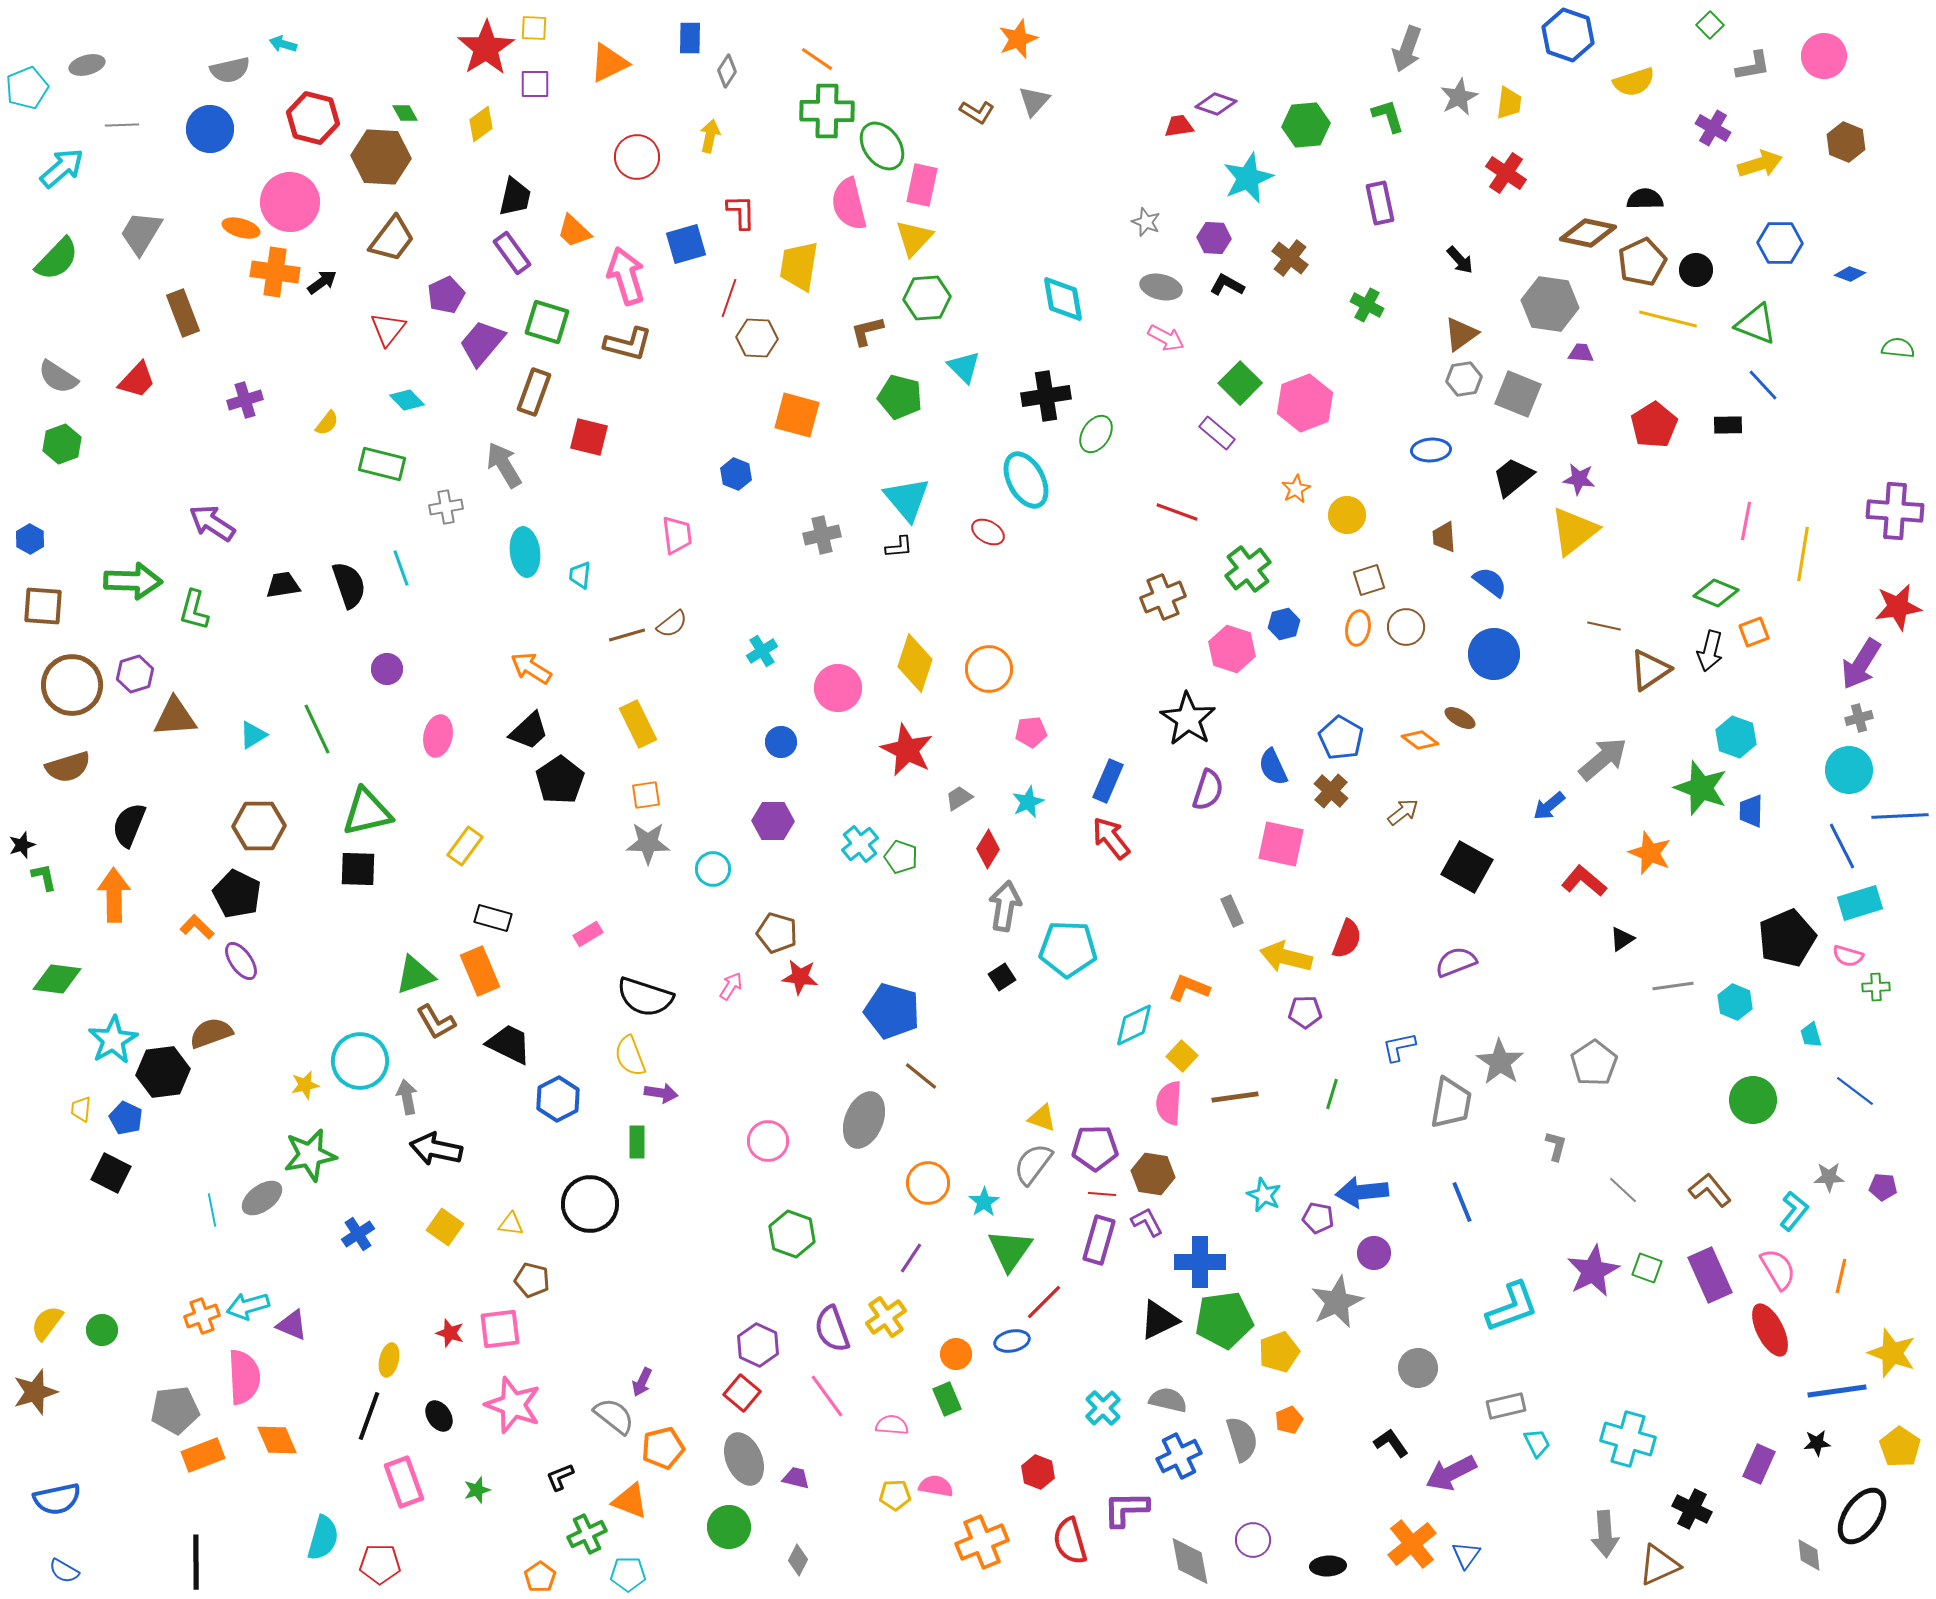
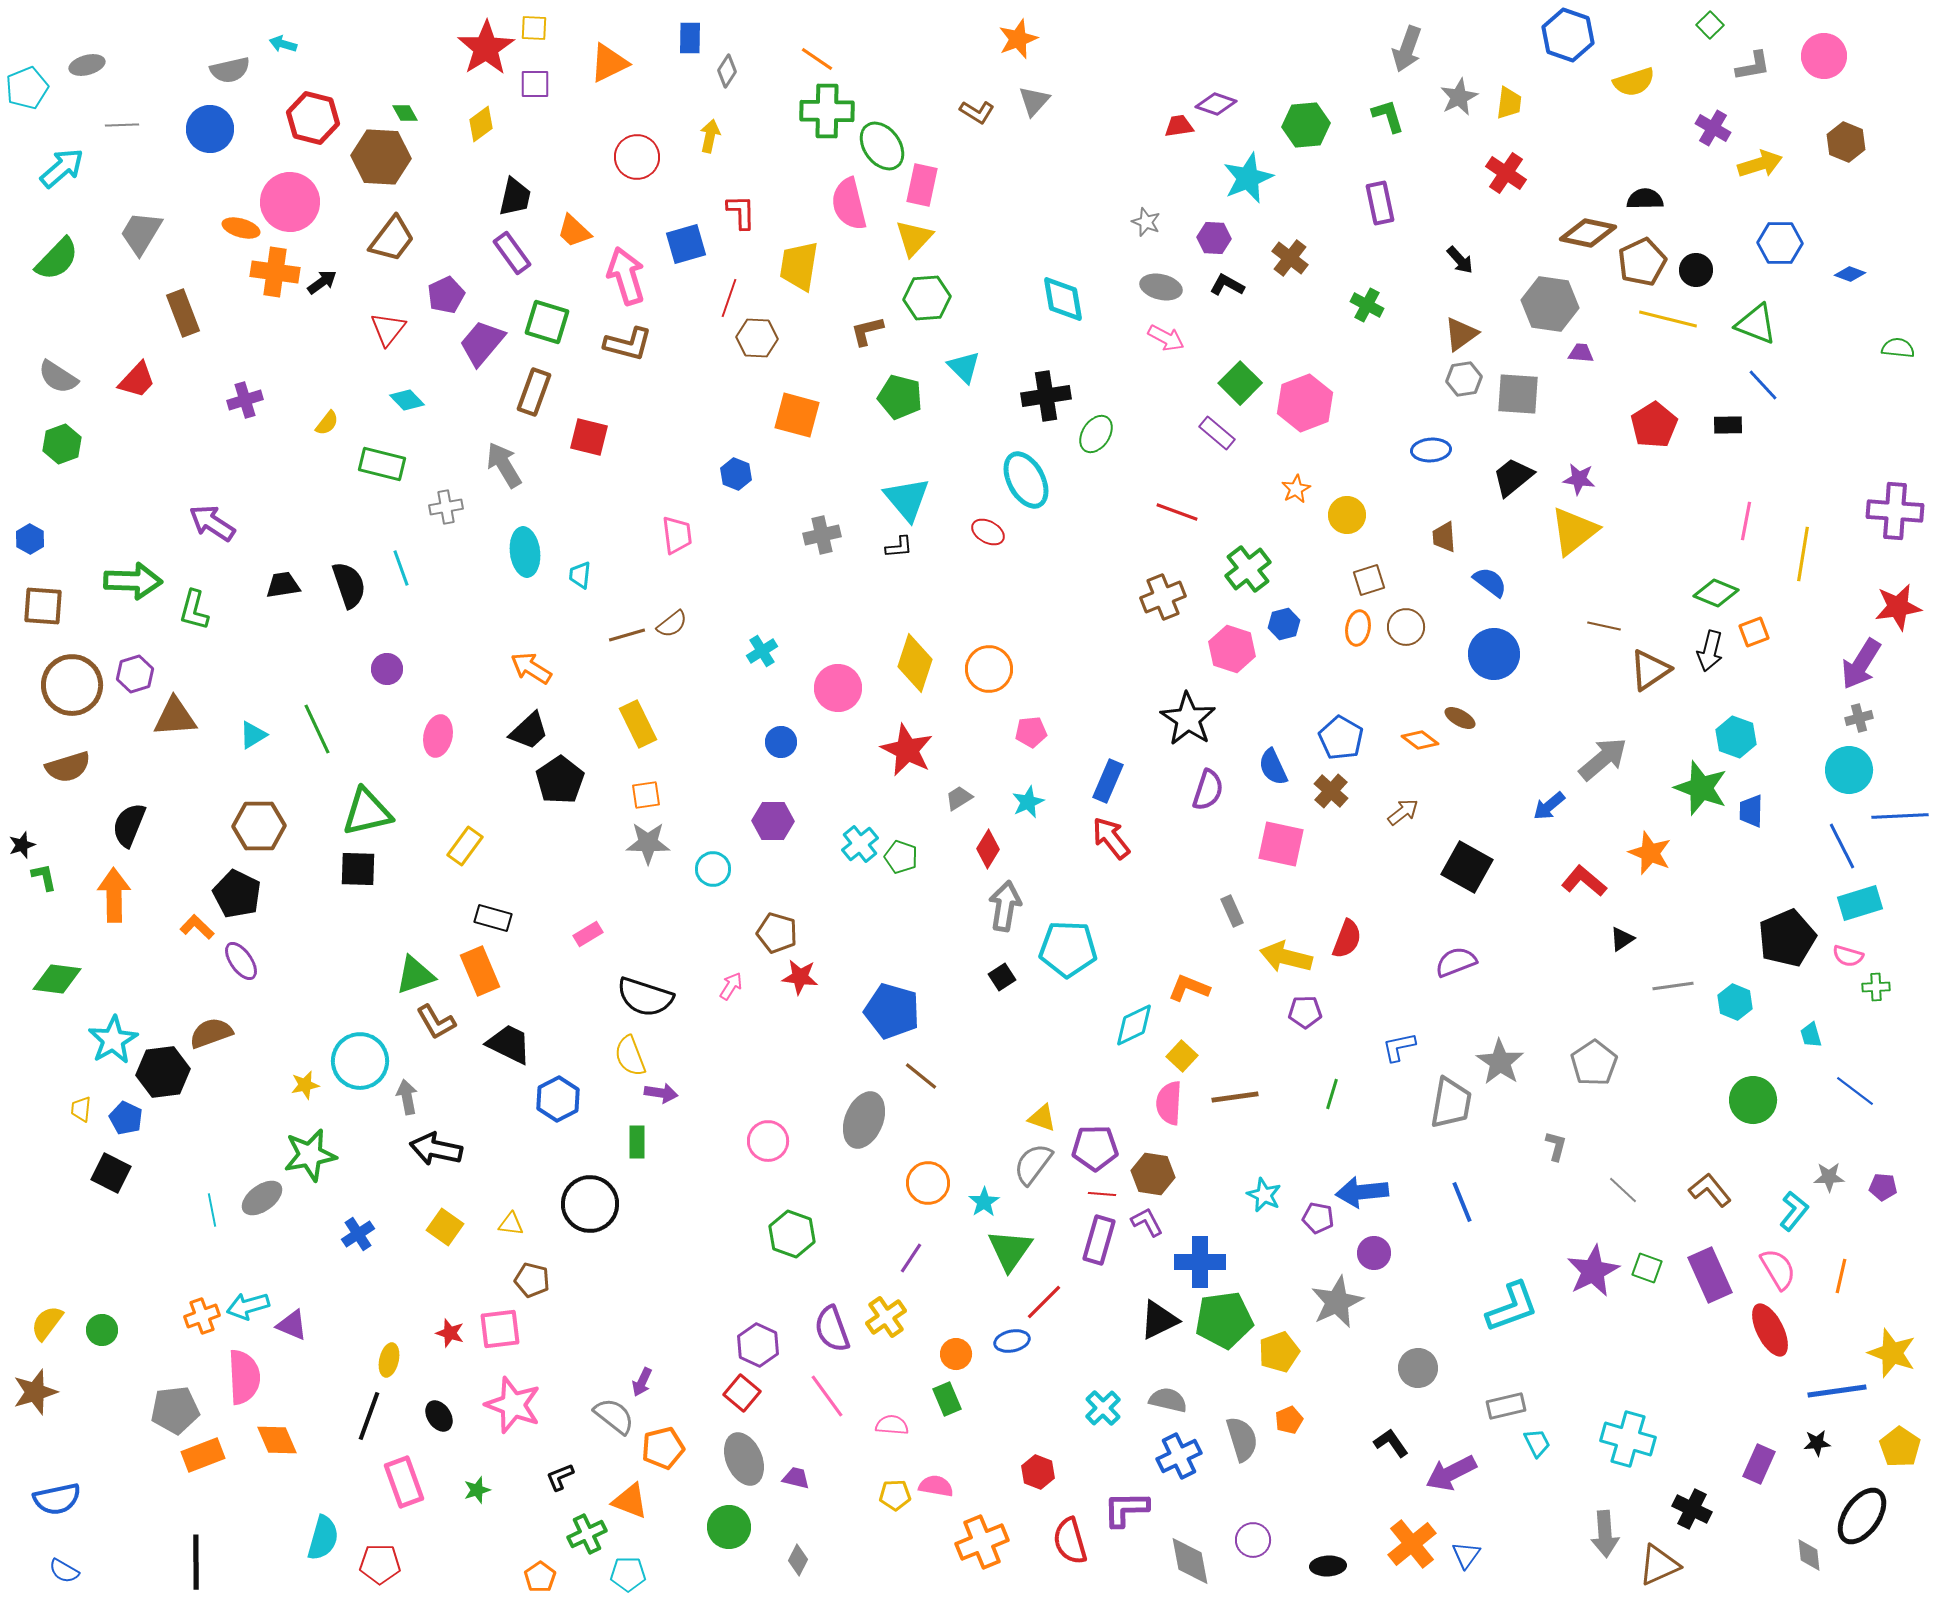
gray square at (1518, 394): rotated 18 degrees counterclockwise
